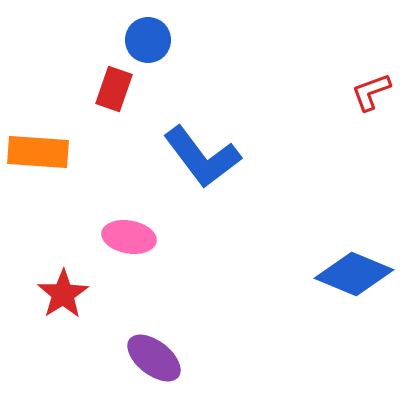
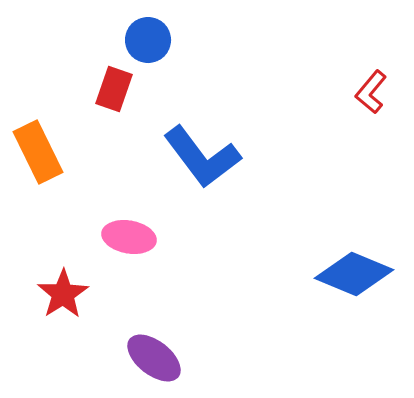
red L-shape: rotated 30 degrees counterclockwise
orange rectangle: rotated 60 degrees clockwise
